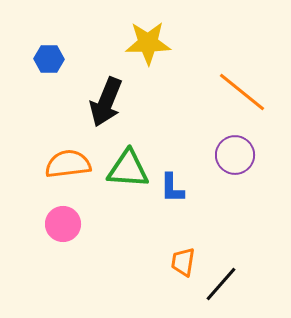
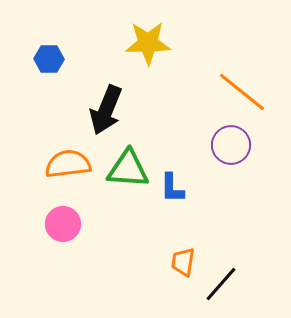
black arrow: moved 8 px down
purple circle: moved 4 px left, 10 px up
